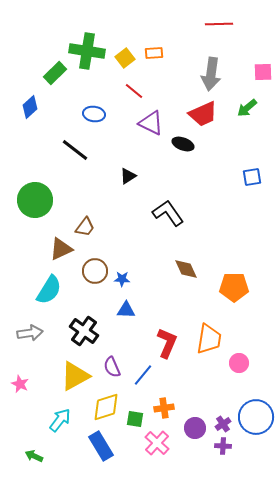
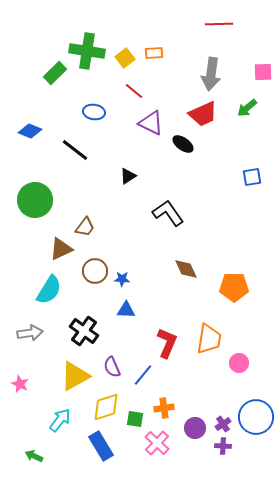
blue diamond at (30, 107): moved 24 px down; rotated 65 degrees clockwise
blue ellipse at (94, 114): moved 2 px up
black ellipse at (183, 144): rotated 15 degrees clockwise
